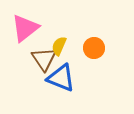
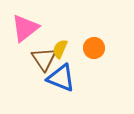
yellow semicircle: moved 1 px right, 3 px down
